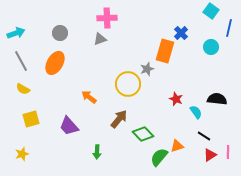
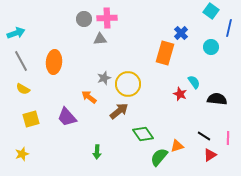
gray circle: moved 24 px right, 14 px up
gray triangle: rotated 16 degrees clockwise
orange rectangle: moved 2 px down
orange ellipse: moved 1 px left, 1 px up; rotated 25 degrees counterclockwise
gray star: moved 43 px left, 9 px down
red star: moved 4 px right, 5 px up
cyan semicircle: moved 2 px left, 30 px up
brown arrow: moved 8 px up; rotated 12 degrees clockwise
purple trapezoid: moved 2 px left, 9 px up
green diamond: rotated 10 degrees clockwise
pink line: moved 14 px up
